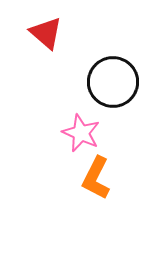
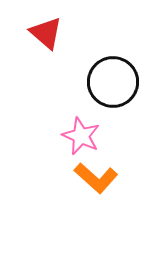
pink star: moved 3 px down
orange L-shape: rotated 75 degrees counterclockwise
